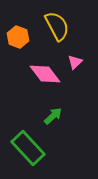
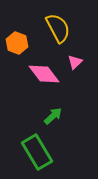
yellow semicircle: moved 1 px right, 2 px down
orange hexagon: moved 1 px left, 6 px down
pink diamond: moved 1 px left
green rectangle: moved 9 px right, 4 px down; rotated 12 degrees clockwise
